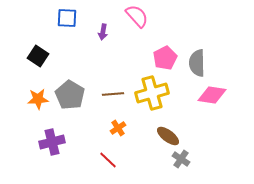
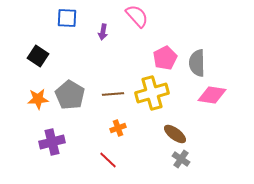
orange cross: rotated 14 degrees clockwise
brown ellipse: moved 7 px right, 2 px up
